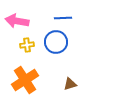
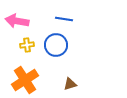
blue line: moved 1 px right, 1 px down; rotated 12 degrees clockwise
blue circle: moved 3 px down
